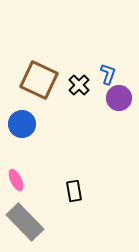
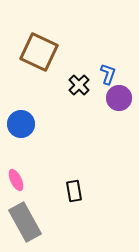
brown square: moved 28 px up
blue circle: moved 1 px left
gray rectangle: rotated 15 degrees clockwise
